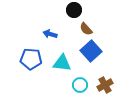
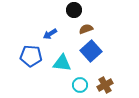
brown semicircle: rotated 112 degrees clockwise
blue arrow: rotated 48 degrees counterclockwise
blue pentagon: moved 3 px up
